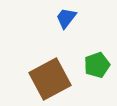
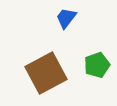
brown square: moved 4 px left, 6 px up
